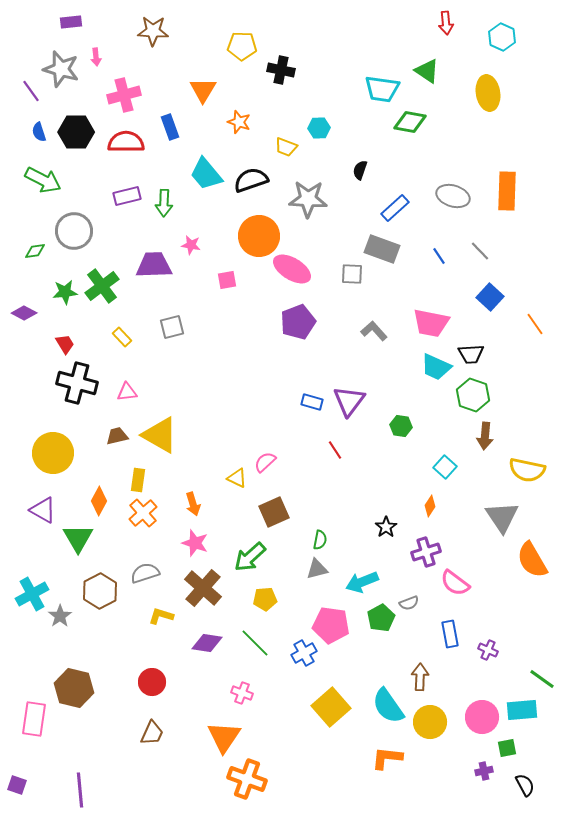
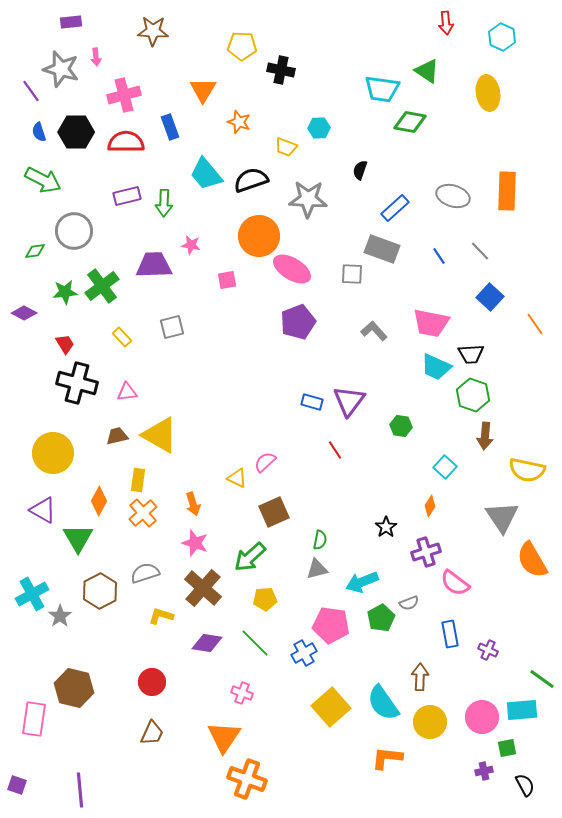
cyan semicircle at (388, 706): moved 5 px left, 3 px up
